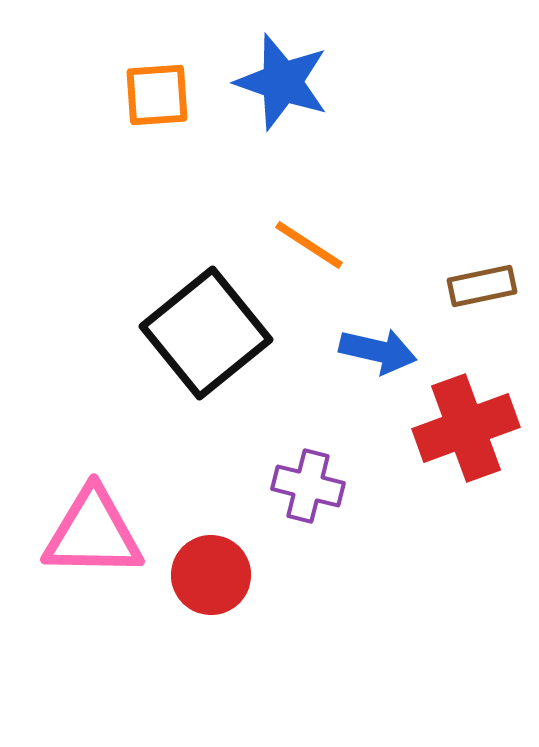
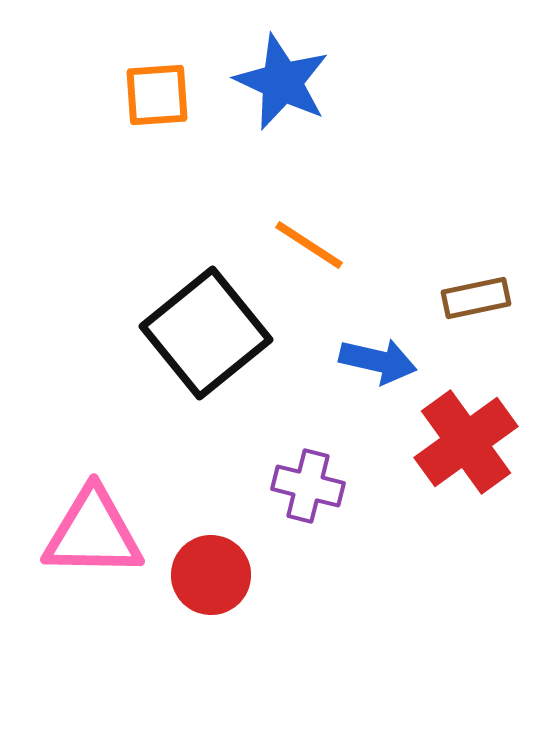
blue star: rotated 6 degrees clockwise
brown rectangle: moved 6 px left, 12 px down
blue arrow: moved 10 px down
red cross: moved 14 px down; rotated 16 degrees counterclockwise
